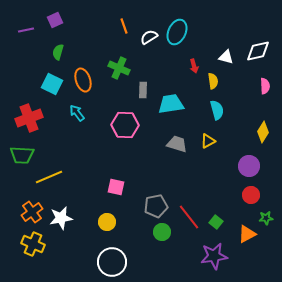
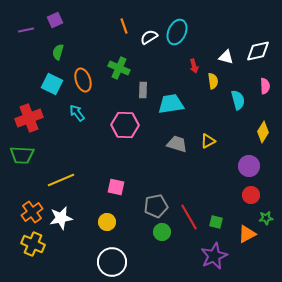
cyan semicircle: moved 21 px right, 10 px up
yellow line: moved 12 px right, 3 px down
red line: rotated 8 degrees clockwise
green square: rotated 24 degrees counterclockwise
purple star: rotated 16 degrees counterclockwise
